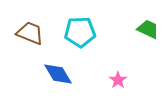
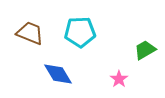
green trapezoid: moved 3 px left, 21 px down; rotated 55 degrees counterclockwise
pink star: moved 1 px right, 1 px up
